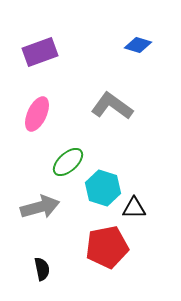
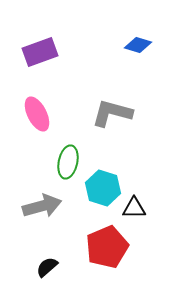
gray L-shape: moved 7 px down; rotated 21 degrees counterclockwise
pink ellipse: rotated 52 degrees counterclockwise
green ellipse: rotated 36 degrees counterclockwise
gray arrow: moved 2 px right, 1 px up
red pentagon: rotated 12 degrees counterclockwise
black semicircle: moved 5 px right, 2 px up; rotated 120 degrees counterclockwise
